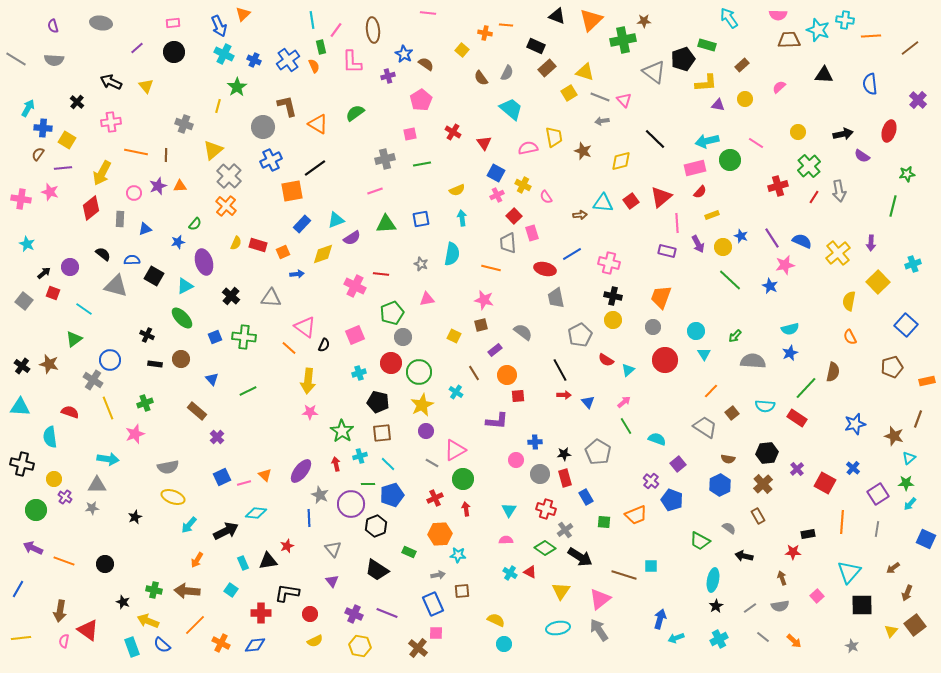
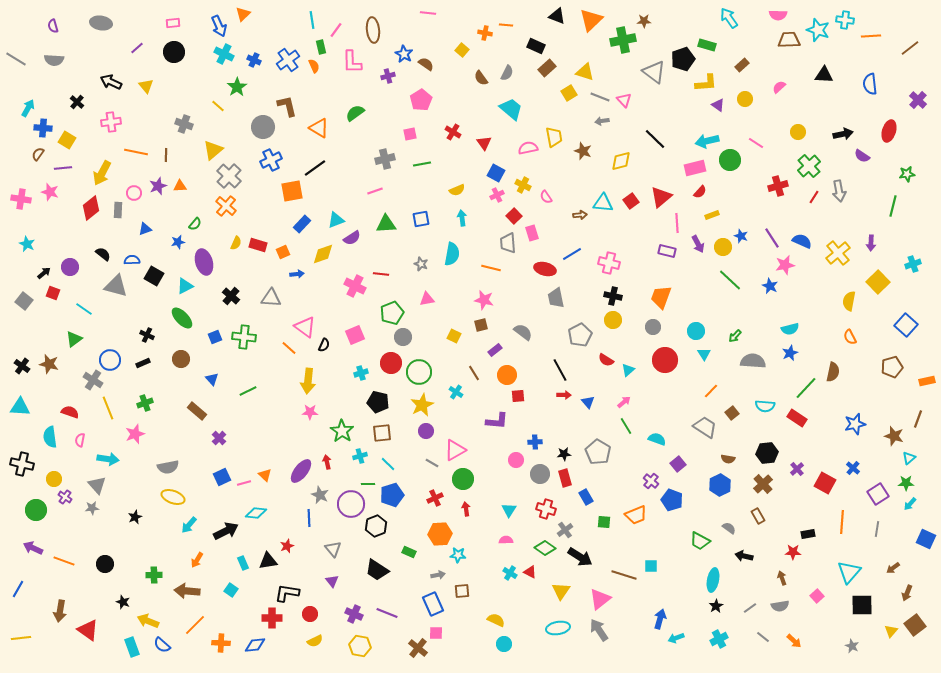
purple triangle at (718, 105): rotated 24 degrees clockwise
yellow line at (218, 106): rotated 64 degrees counterclockwise
orange triangle at (318, 124): moved 1 px right, 4 px down
gray rectangle at (120, 219): moved 2 px left, 9 px up
black rectangle at (155, 364): moved 12 px left, 1 px up; rotated 32 degrees counterclockwise
cyan cross at (359, 373): moved 2 px right
purple cross at (217, 437): moved 2 px right, 1 px down
red arrow at (336, 464): moved 9 px left, 2 px up
gray triangle at (97, 485): rotated 48 degrees clockwise
green cross at (154, 590): moved 15 px up; rotated 14 degrees counterclockwise
red cross at (261, 613): moved 11 px right, 5 px down
pink semicircle at (64, 641): moved 16 px right, 201 px up
orange cross at (221, 643): rotated 24 degrees counterclockwise
